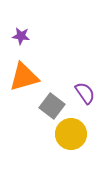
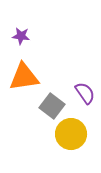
orange triangle: rotated 8 degrees clockwise
